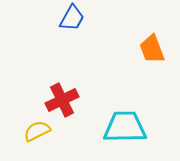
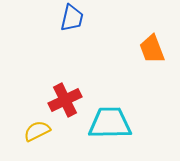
blue trapezoid: rotated 16 degrees counterclockwise
red cross: moved 3 px right
cyan trapezoid: moved 15 px left, 4 px up
